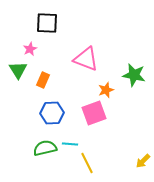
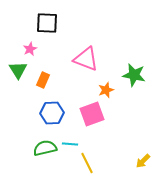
pink square: moved 2 px left, 1 px down
